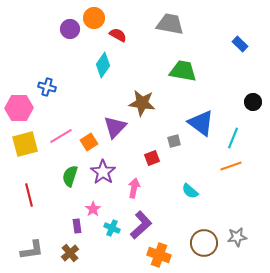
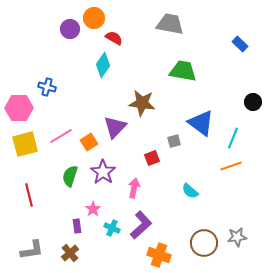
red semicircle: moved 4 px left, 3 px down
